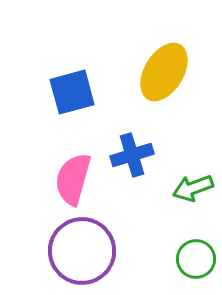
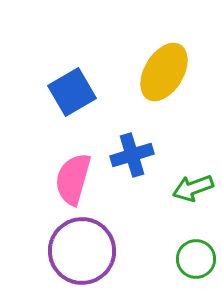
blue square: rotated 15 degrees counterclockwise
